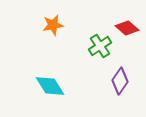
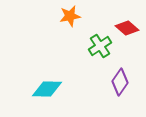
orange star: moved 17 px right, 9 px up
purple diamond: moved 1 px down
cyan diamond: moved 3 px left, 3 px down; rotated 56 degrees counterclockwise
